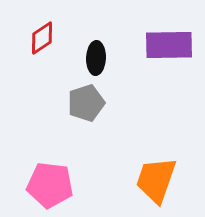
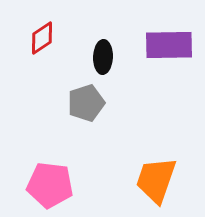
black ellipse: moved 7 px right, 1 px up
